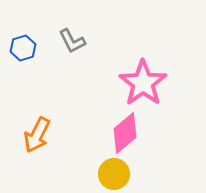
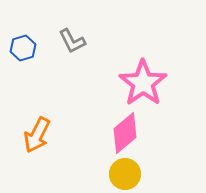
yellow circle: moved 11 px right
